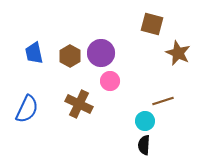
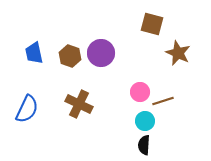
brown hexagon: rotated 10 degrees counterclockwise
pink circle: moved 30 px right, 11 px down
